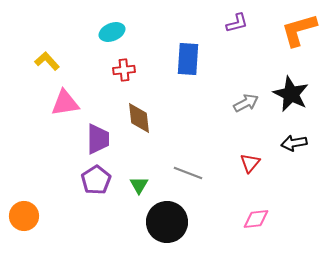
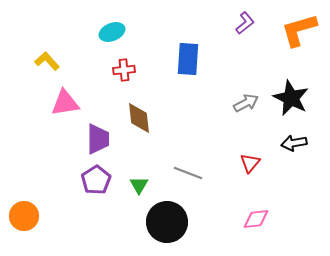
purple L-shape: moved 8 px right; rotated 25 degrees counterclockwise
black star: moved 4 px down
